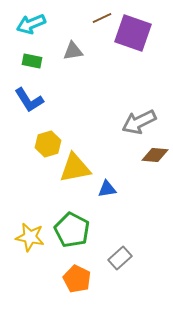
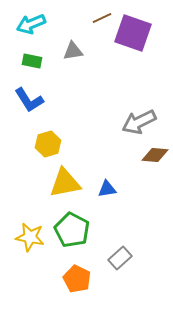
yellow triangle: moved 10 px left, 15 px down
